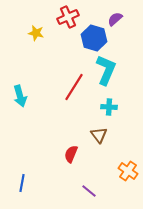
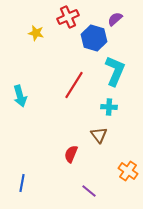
cyan L-shape: moved 9 px right, 1 px down
red line: moved 2 px up
